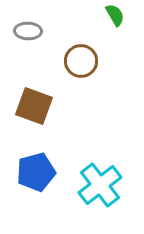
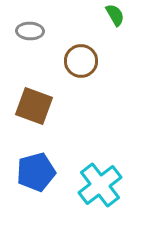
gray ellipse: moved 2 px right
